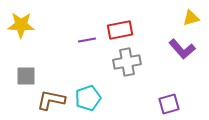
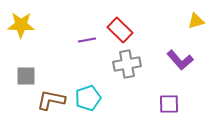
yellow triangle: moved 5 px right, 3 px down
red rectangle: rotated 55 degrees clockwise
purple L-shape: moved 2 px left, 11 px down
gray cross: moved 2 px down
purple square: rotated 15 degrees clockwise
